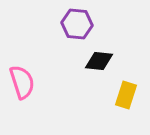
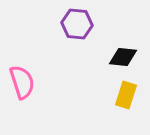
black diamond: moved 24 px right, 4 px up
